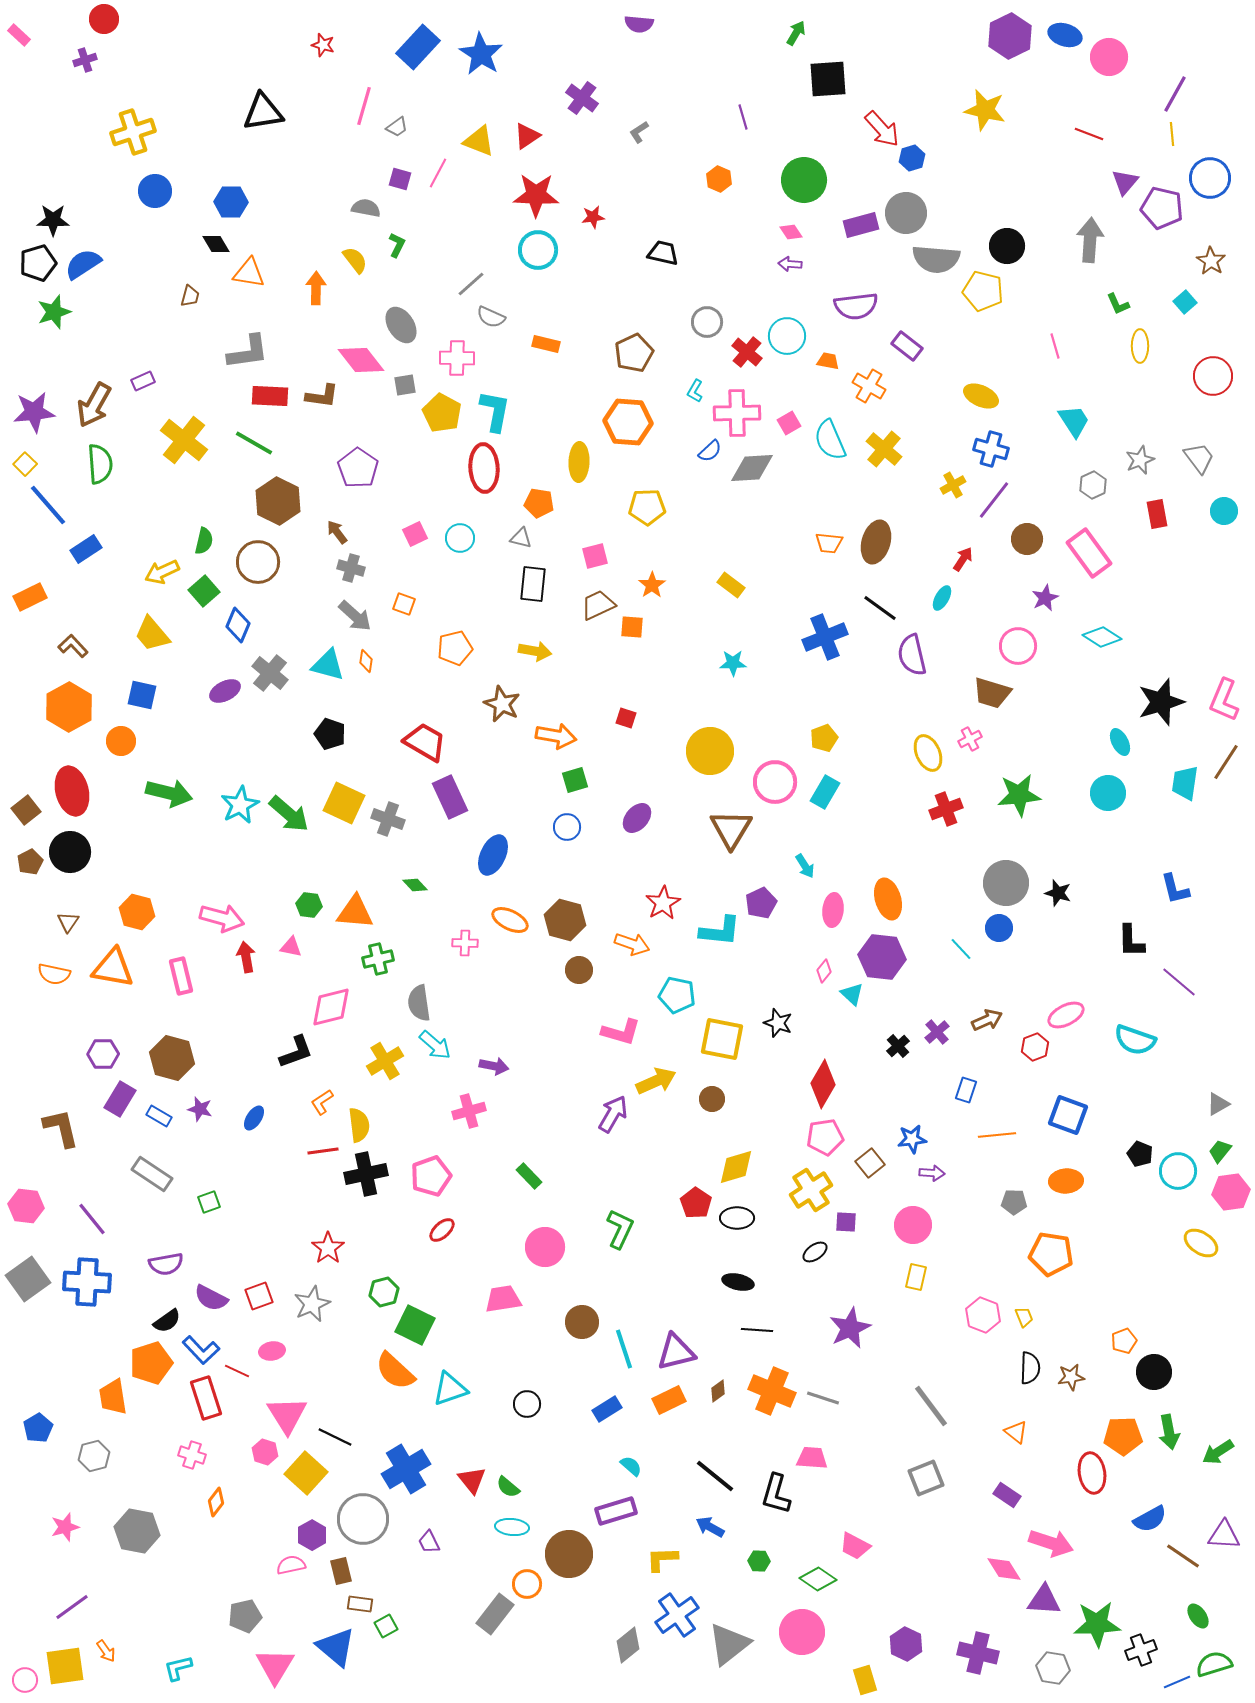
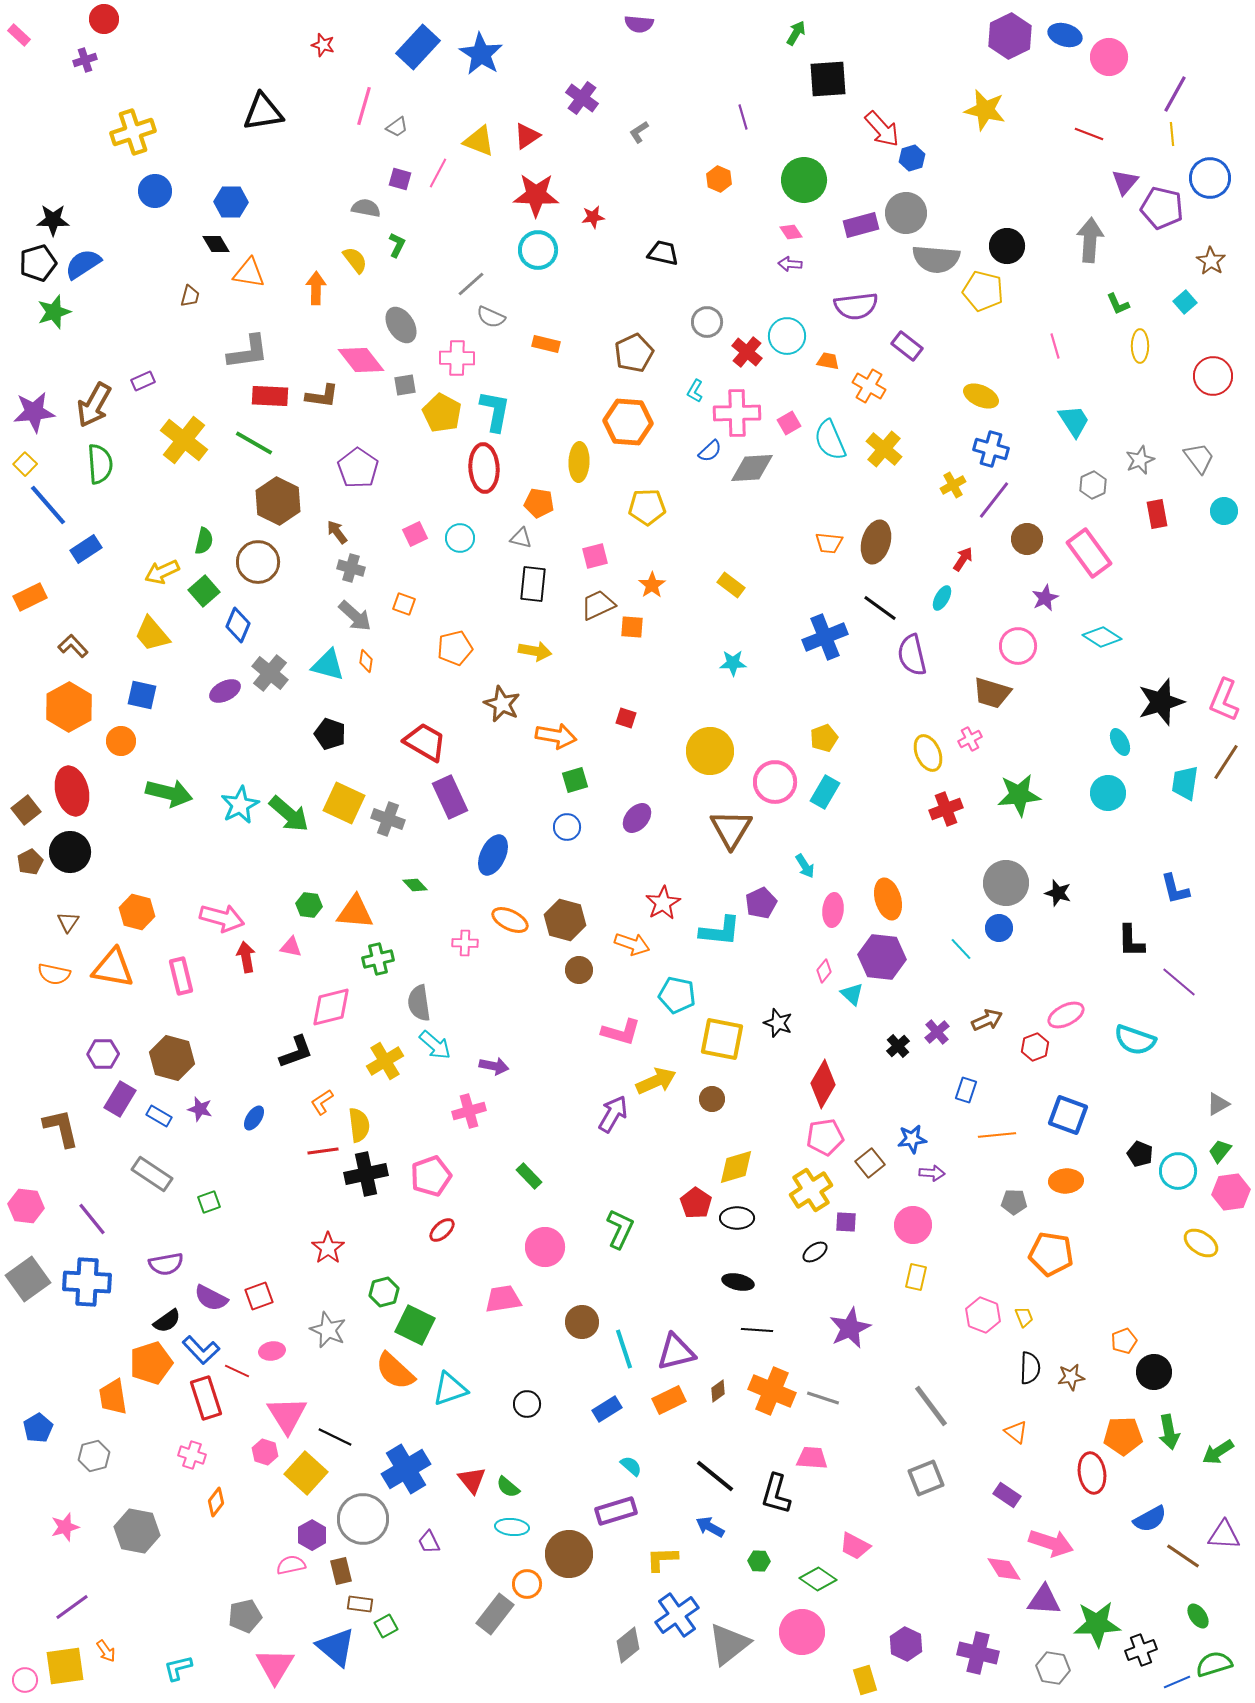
gray star at (312, 1304): moved 16 px right, 26 px down; rotated 24 degrees counterclockwise
